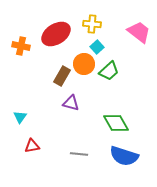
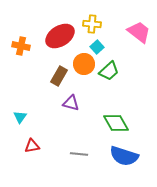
red ellipse: moved 4 px right, 2 px down
brown rectangle: moved 3 px left
